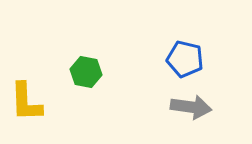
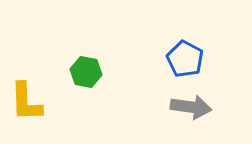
blue pentagon: rotated 15 degrees clockwise
